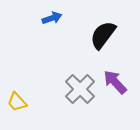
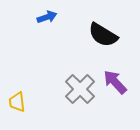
blue arrow: moved 5 px left, 1 px up
black semicircle: rotated 96 degrees counterclockwise
yellow trapezoid: rotated 35 degrees clockwise
